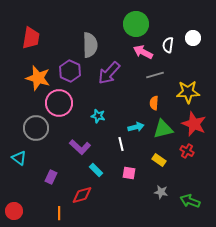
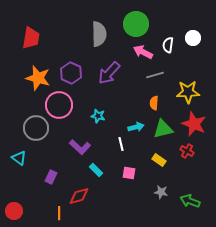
gray semicircle: moved 9 px right, 11 px up
purple hexagon: moved 1 px right, 2 px down
pink circle: moved 2 px down
red diamond: moved 3 px left, 1 px down
